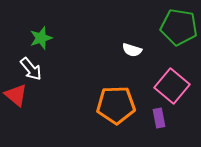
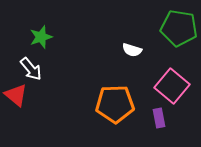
green pentagon: moved 1 px down
green star: moved 1 px up
orange pentagon: moved 1 px left, 1 px up
